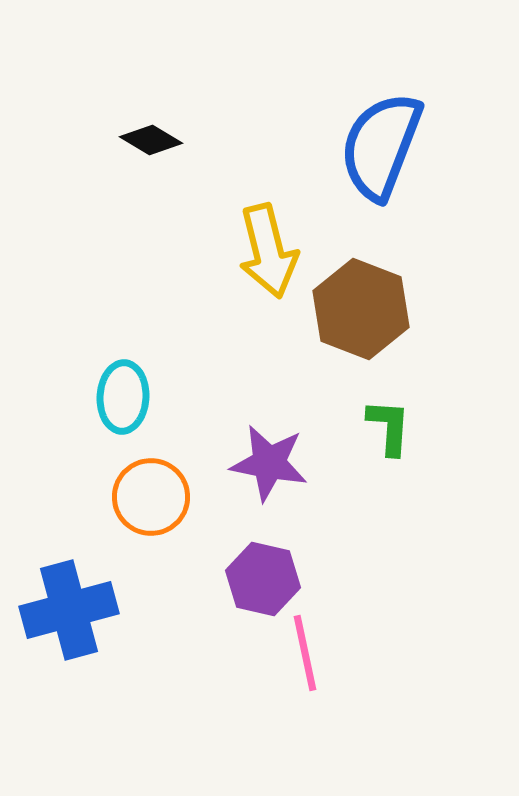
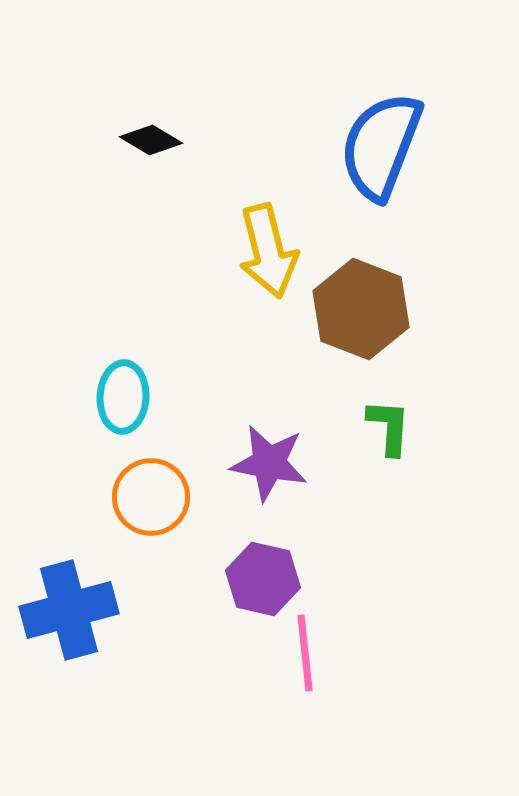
pink line: rotated 6 degrees clockwise
